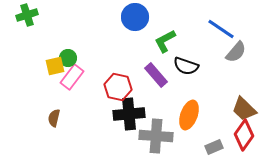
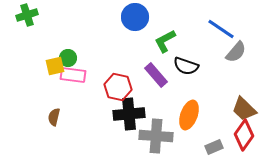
pink rectangle: moved 1 px right, 2 px up; rotated 60 degrees clockwise
brown semicircle: moved 1 px up
